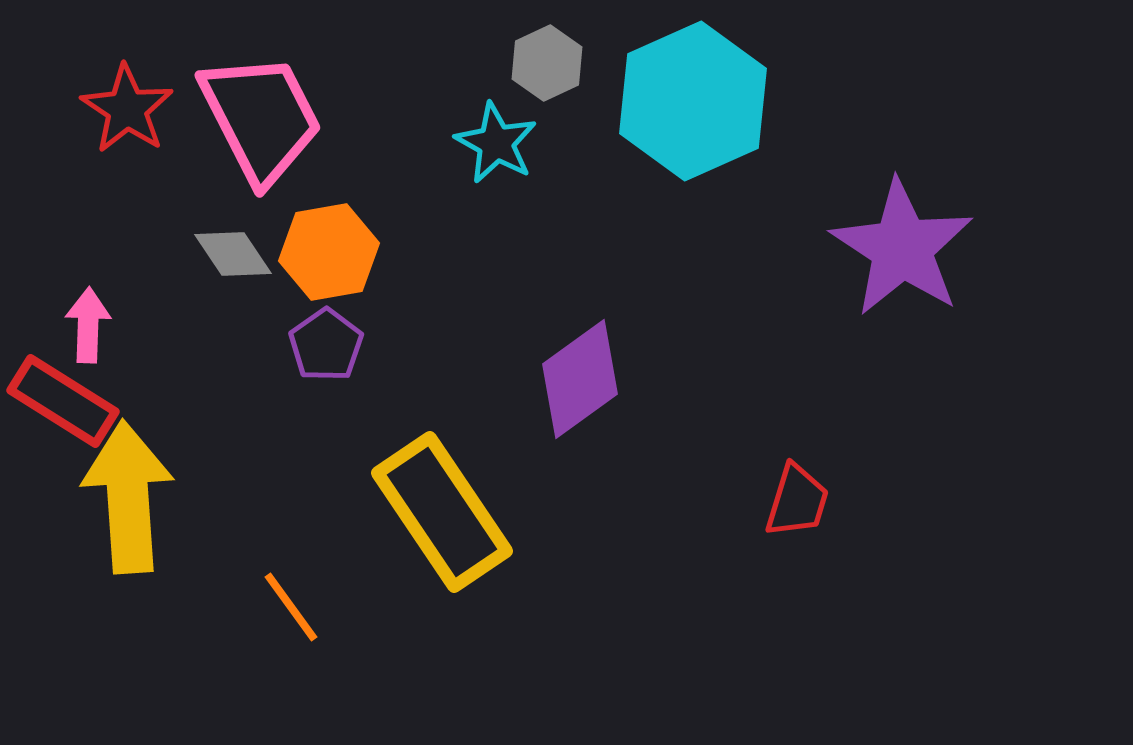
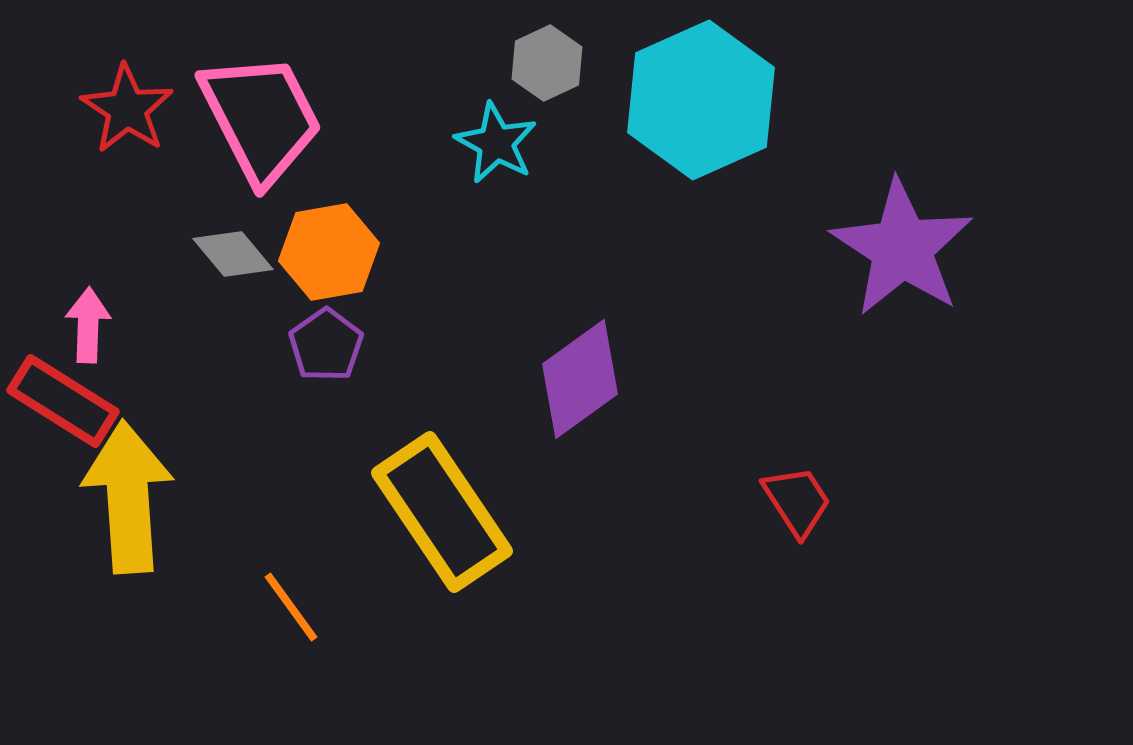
cyan hexagon: moved 8 px right, 1 px up
gray diamond: rotated 6 degrees counterclockwise
red trapezoid: rotated 50 degrees counterclockwise
